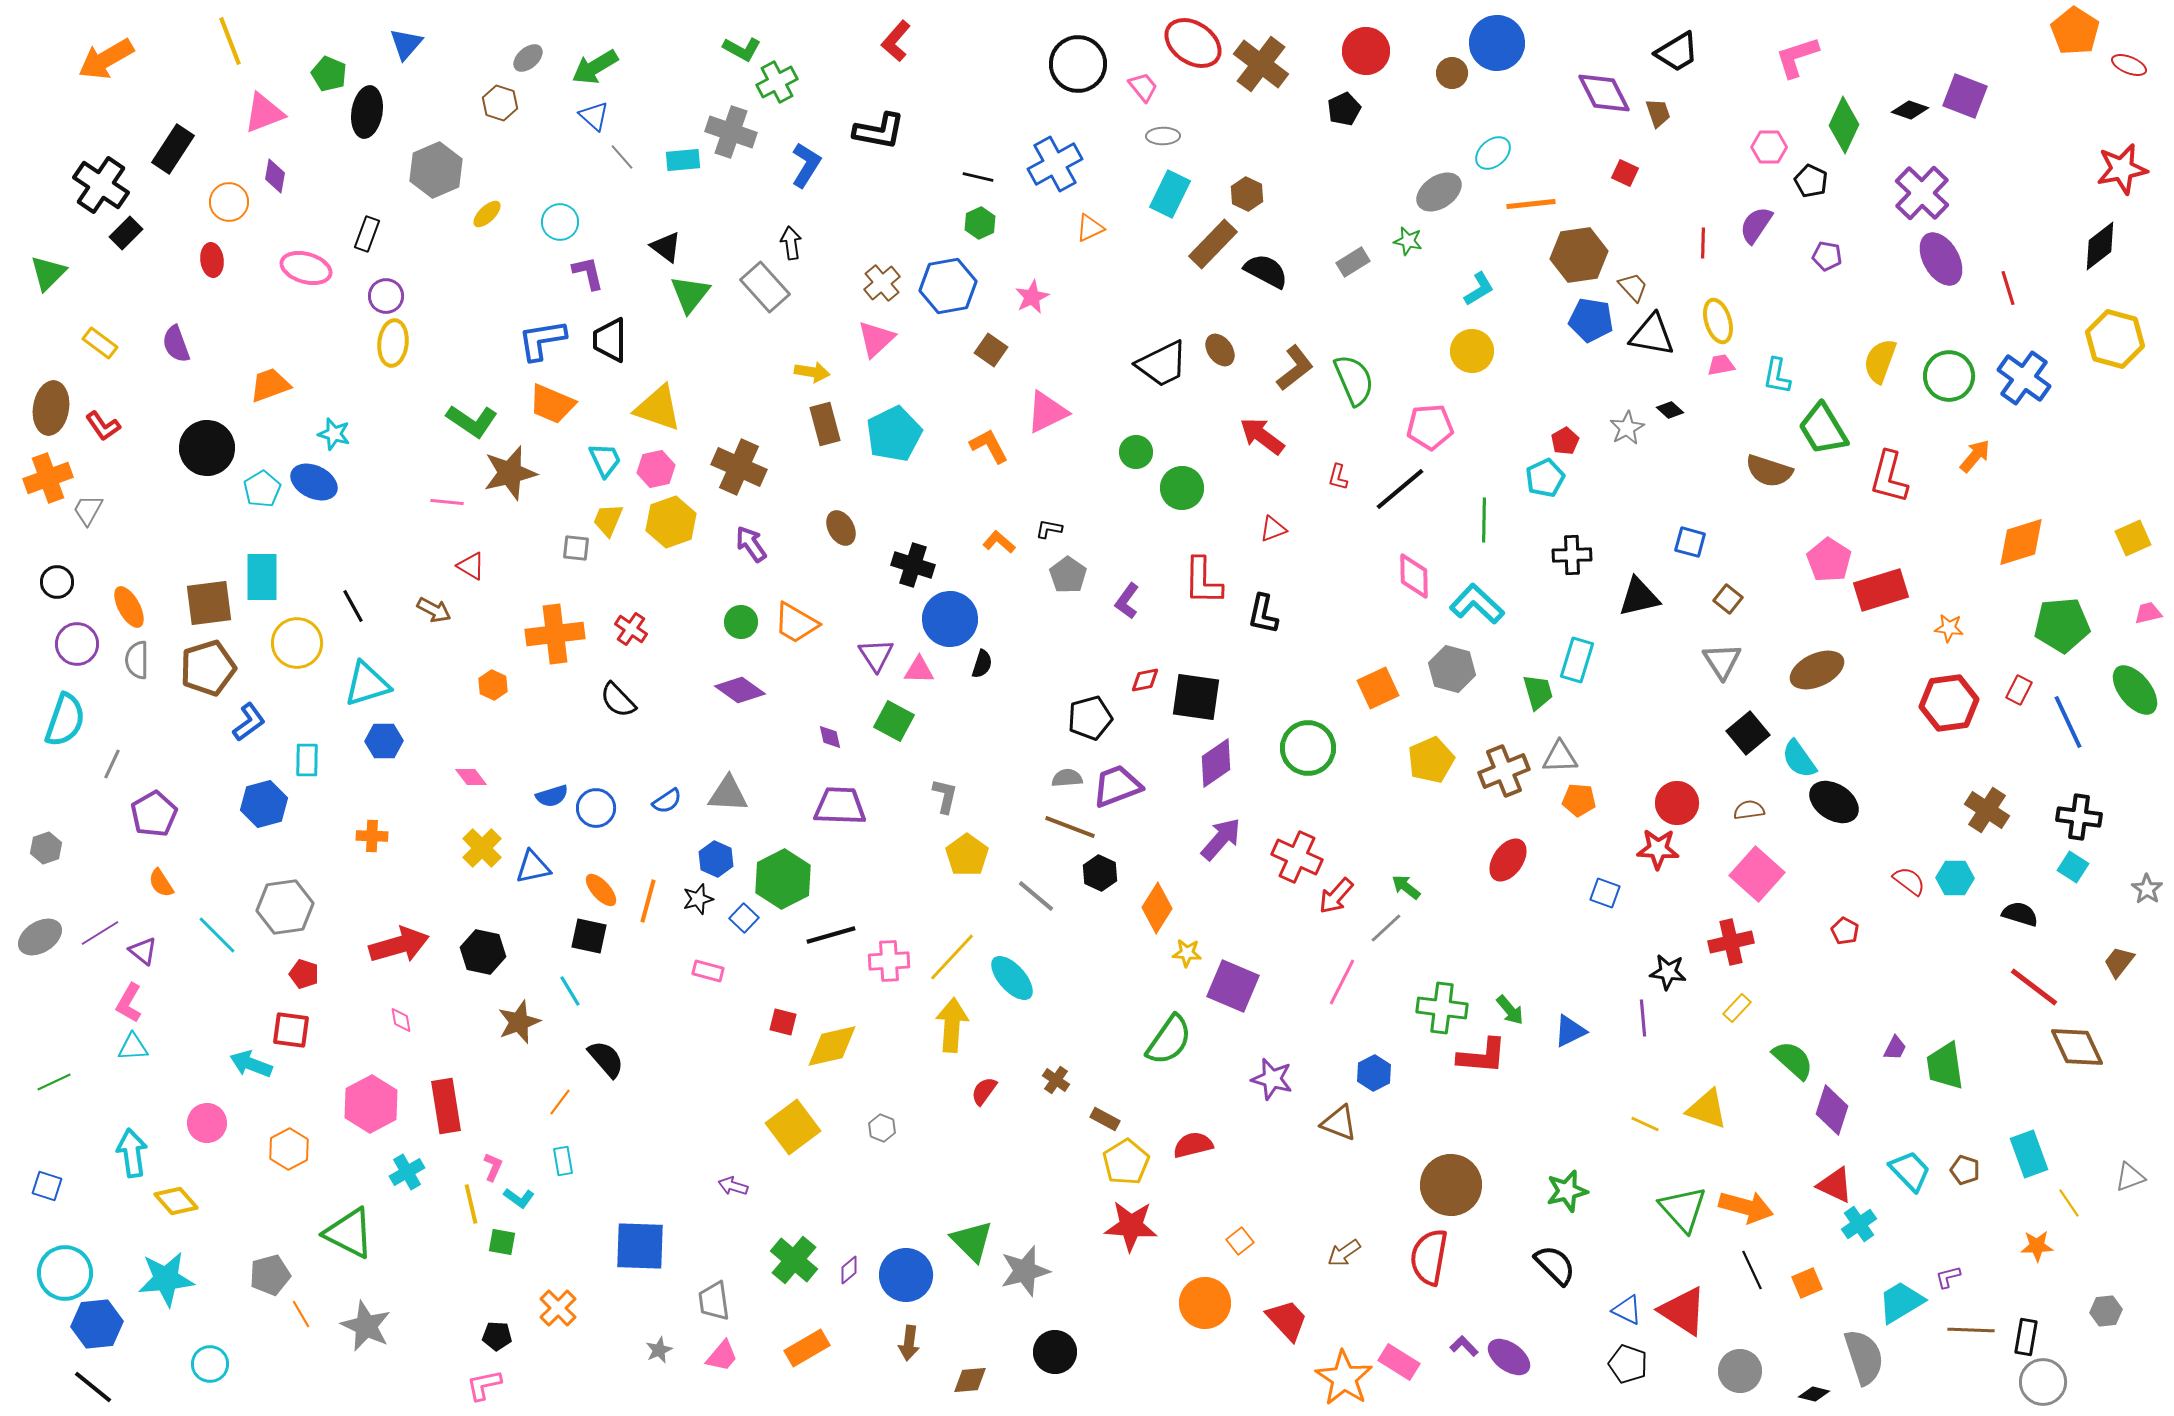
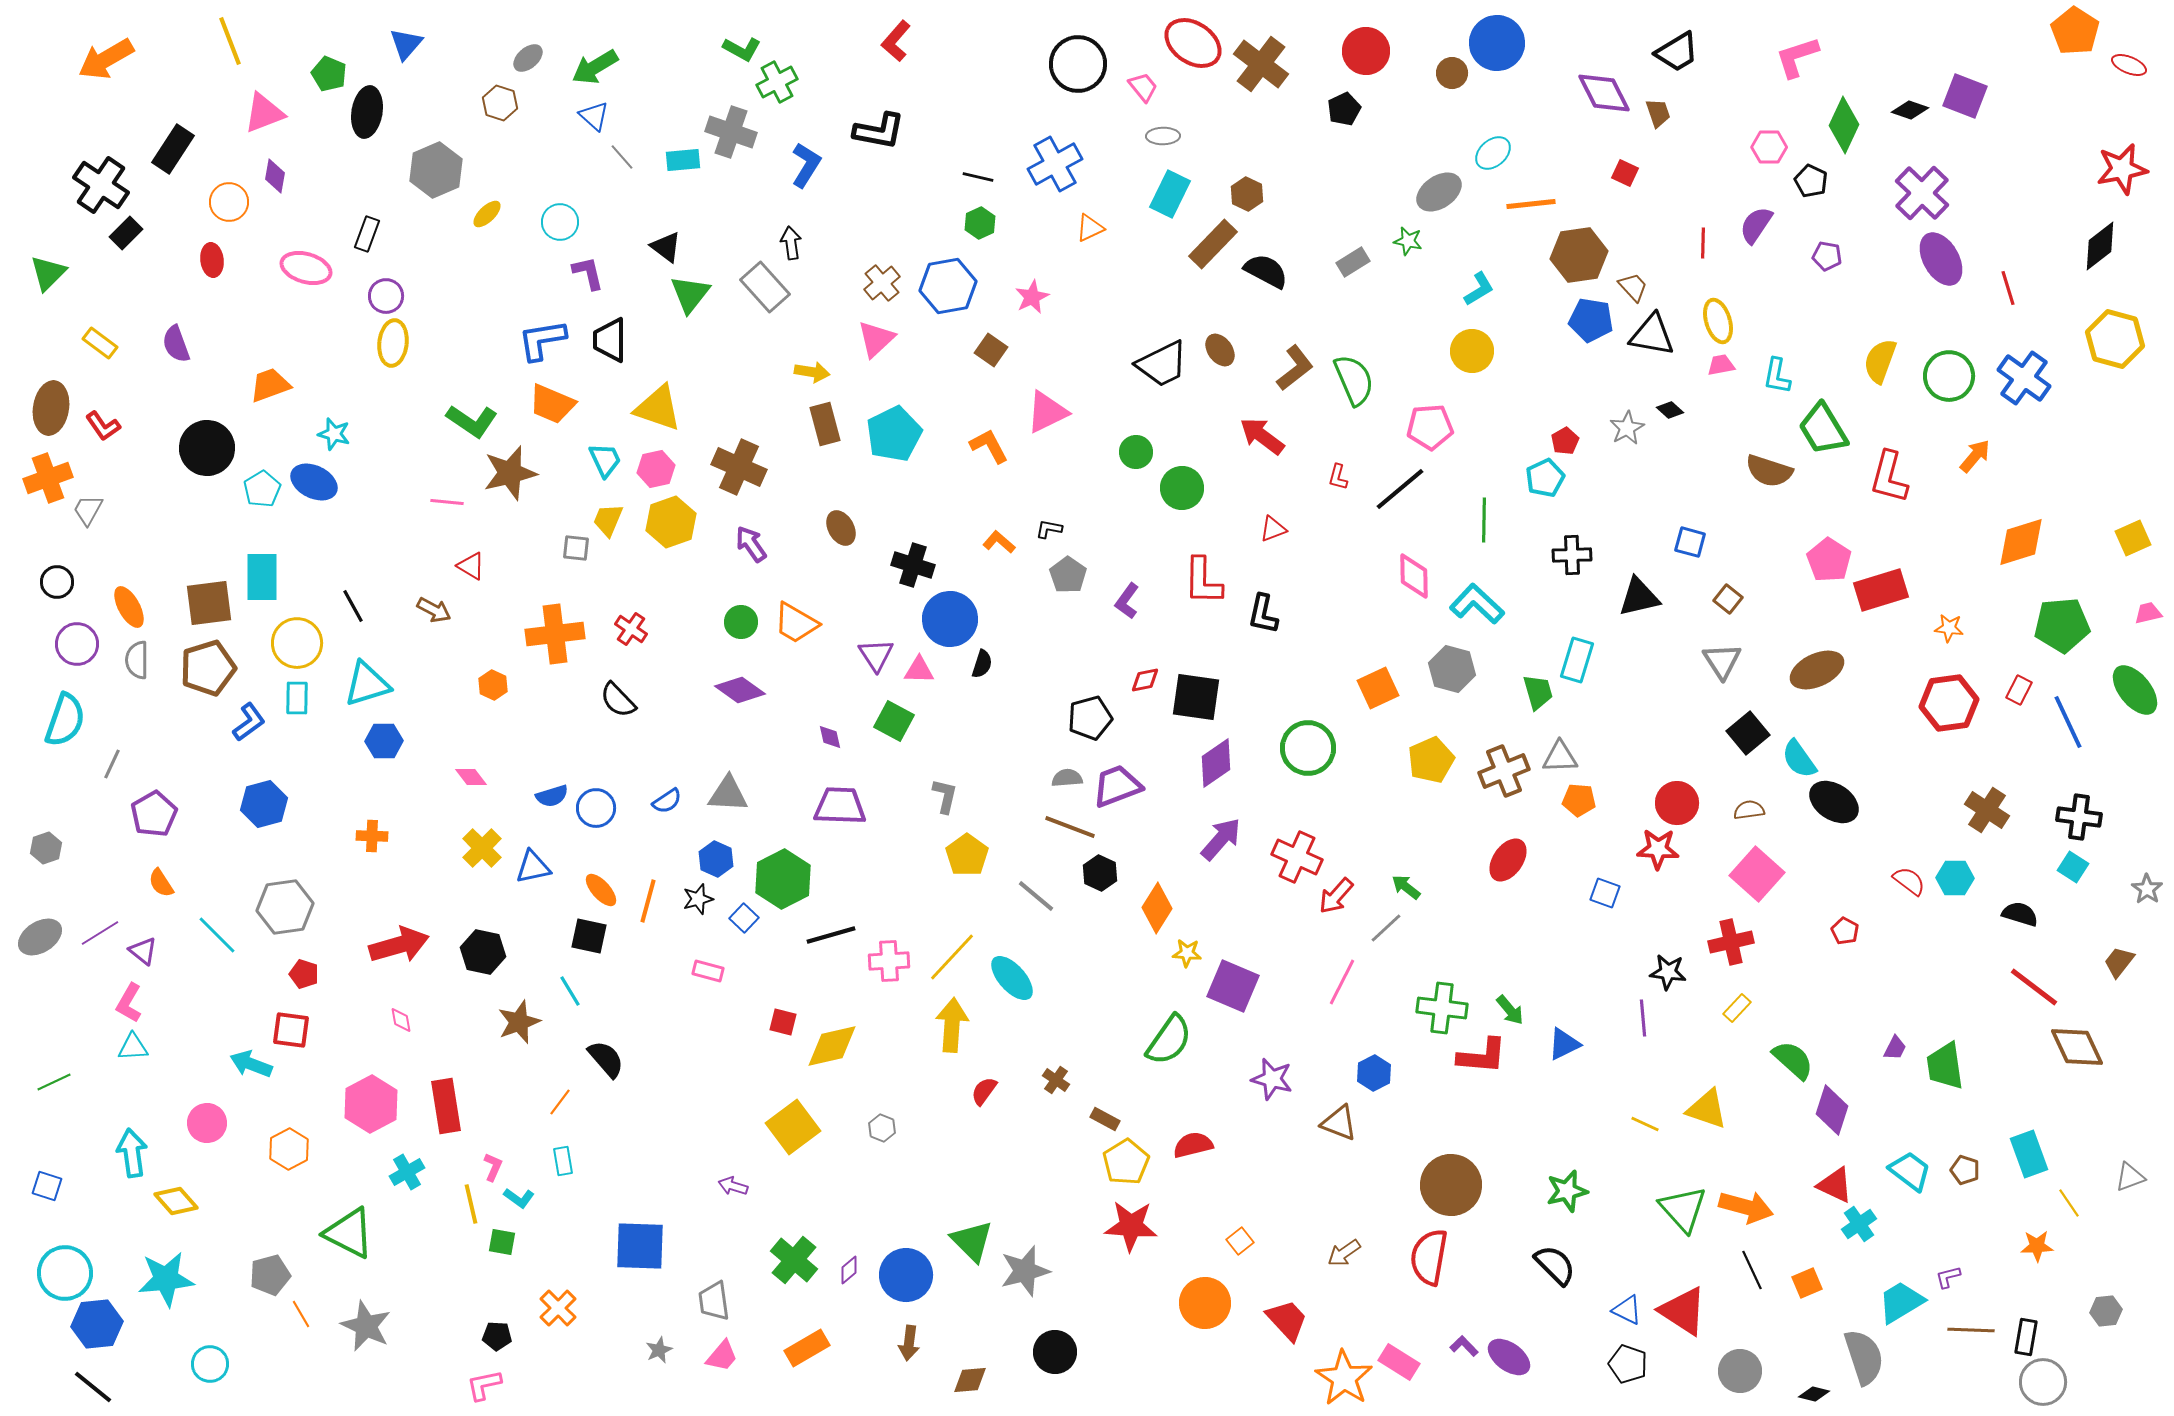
cyan rectangle at (307, 760): moved 10 px left, 62 px up
blue triangle at (1570, 1031): moved 6 px left, 13 px down
cyan trapezoid at (1910, 1171): rotated 9 degrees counterclockwise
